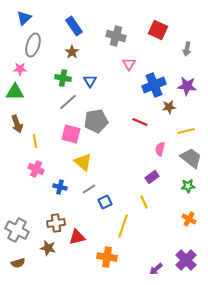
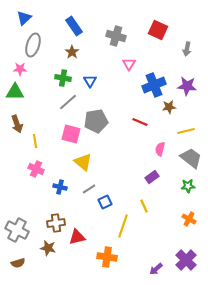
yellow line at (144, 202): moved 4 px down
